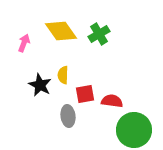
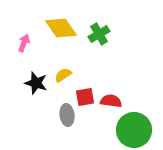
yellow diamond: moved 3 px up
yellow semicircle: rotated 54 degrees clockwise
black star: moved 4 px left, 2 px up; rotated 10 degrees counterclockwise
red square: moved 3 px down
red semicircle: moved 1 px left
gray ellipse: moved 1 px left, 1 px up
